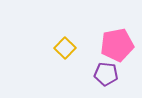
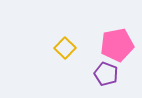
purple pentagon: rotated 15 degrees clockwise
